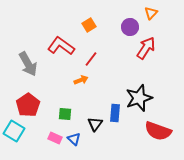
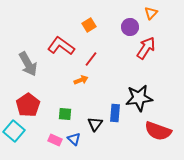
black star: rotated 12 degrees clockwise
cyan square: rotated 10 degrees clockwise
pink rectangle: moved 2 px down
